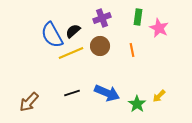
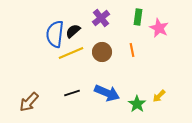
purple cross: moved 1 px left; rotated 18 degrees counterclockwise
blue semicircle: moved 3 px right, 1 px up; rotated 36 degrees clockwise
brown circle: moved 2 px right, 6 px down
